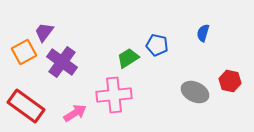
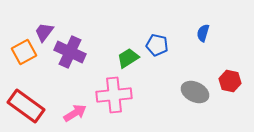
purple cross: moved 8 px right, 10 px up; rotated 12 degrees counterclockwise
